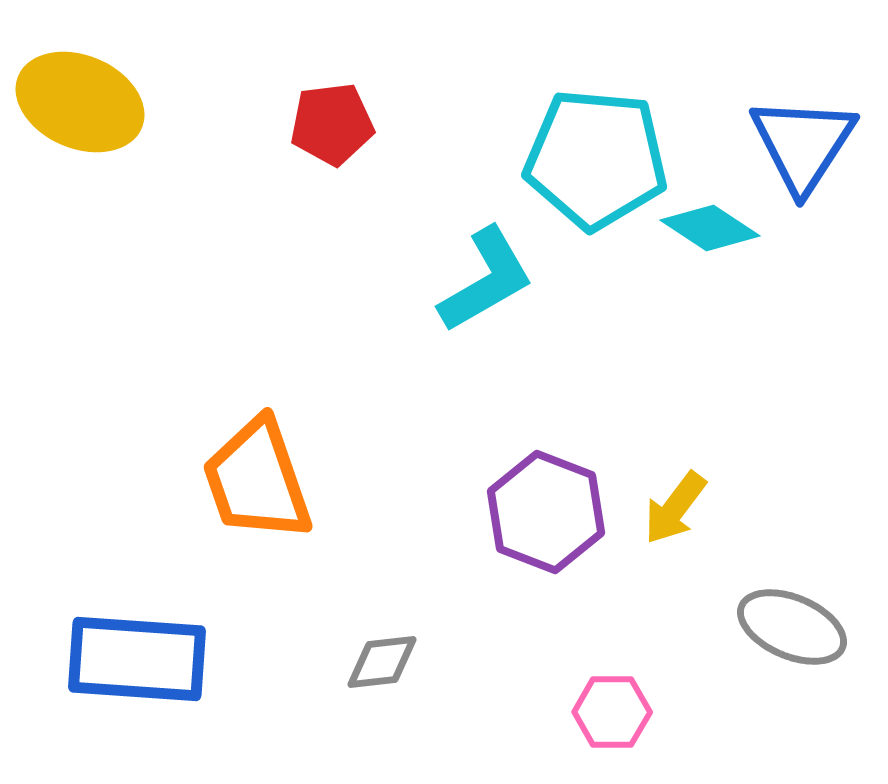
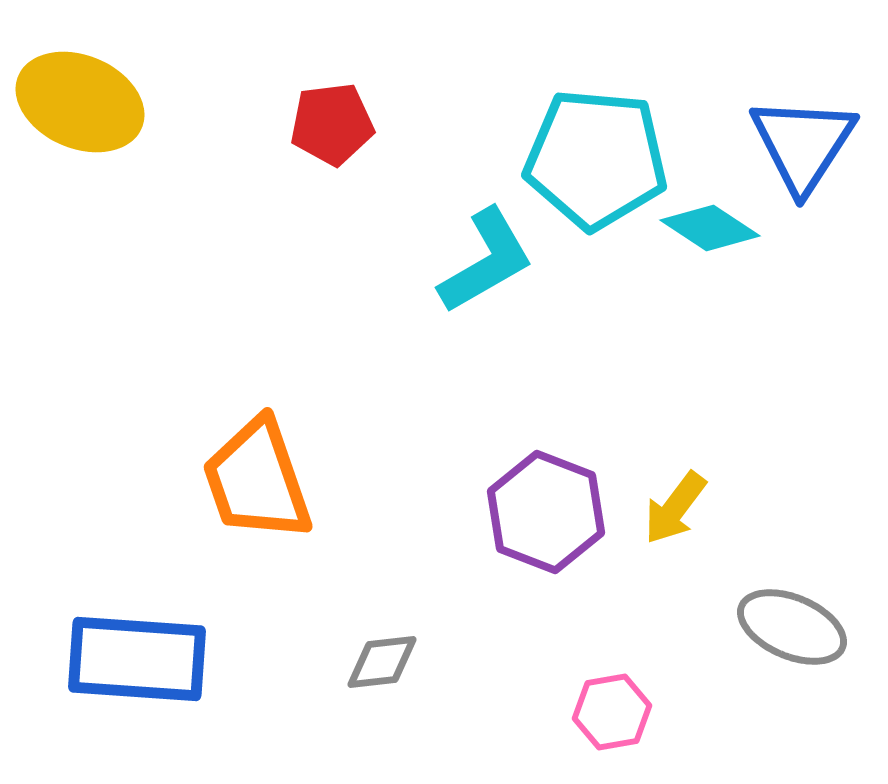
cyan L-shape: moved 19 px up
pink hexagon: rotated 10 degrees counterclockwise
